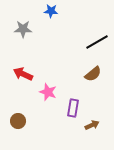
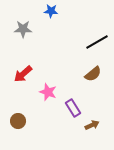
red arrow: rotated 66 degrees counterclockwise
purple rectangle: rotated 42 degrees counterclockwise
